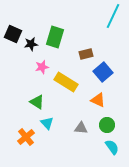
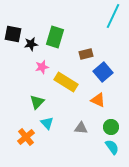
black square: rotated 12 degrees counterclockwise
green triangle: rotated 42 degrees clockwise
green circle: moved 4 px right, 2 px down
